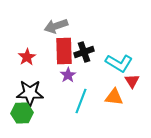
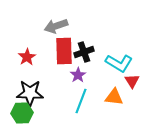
purple star: moved 10 px right
